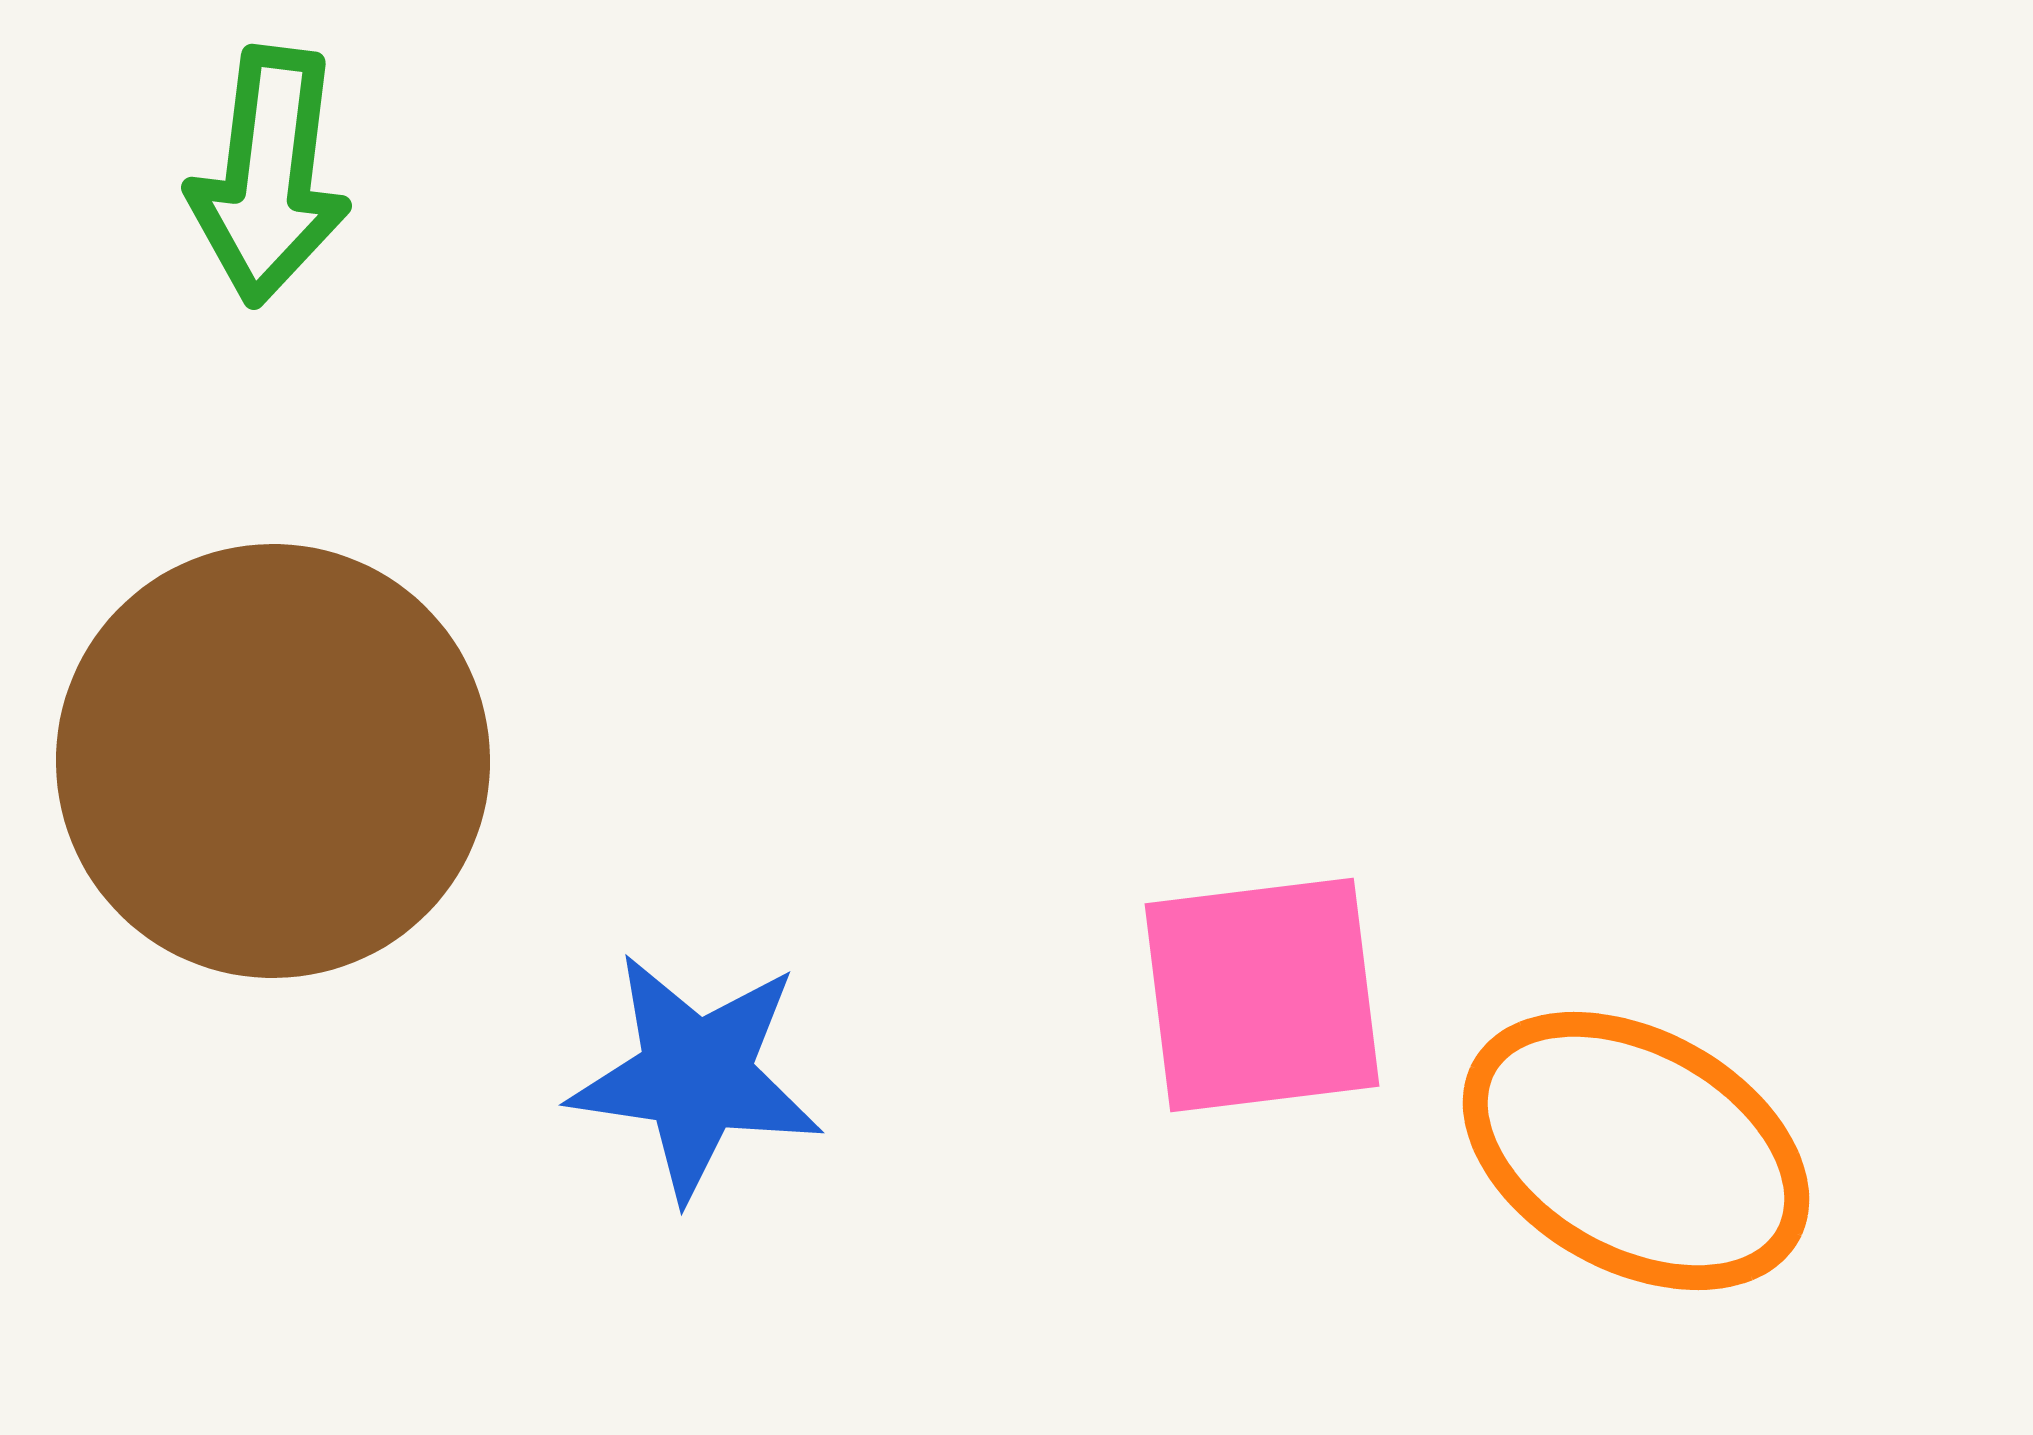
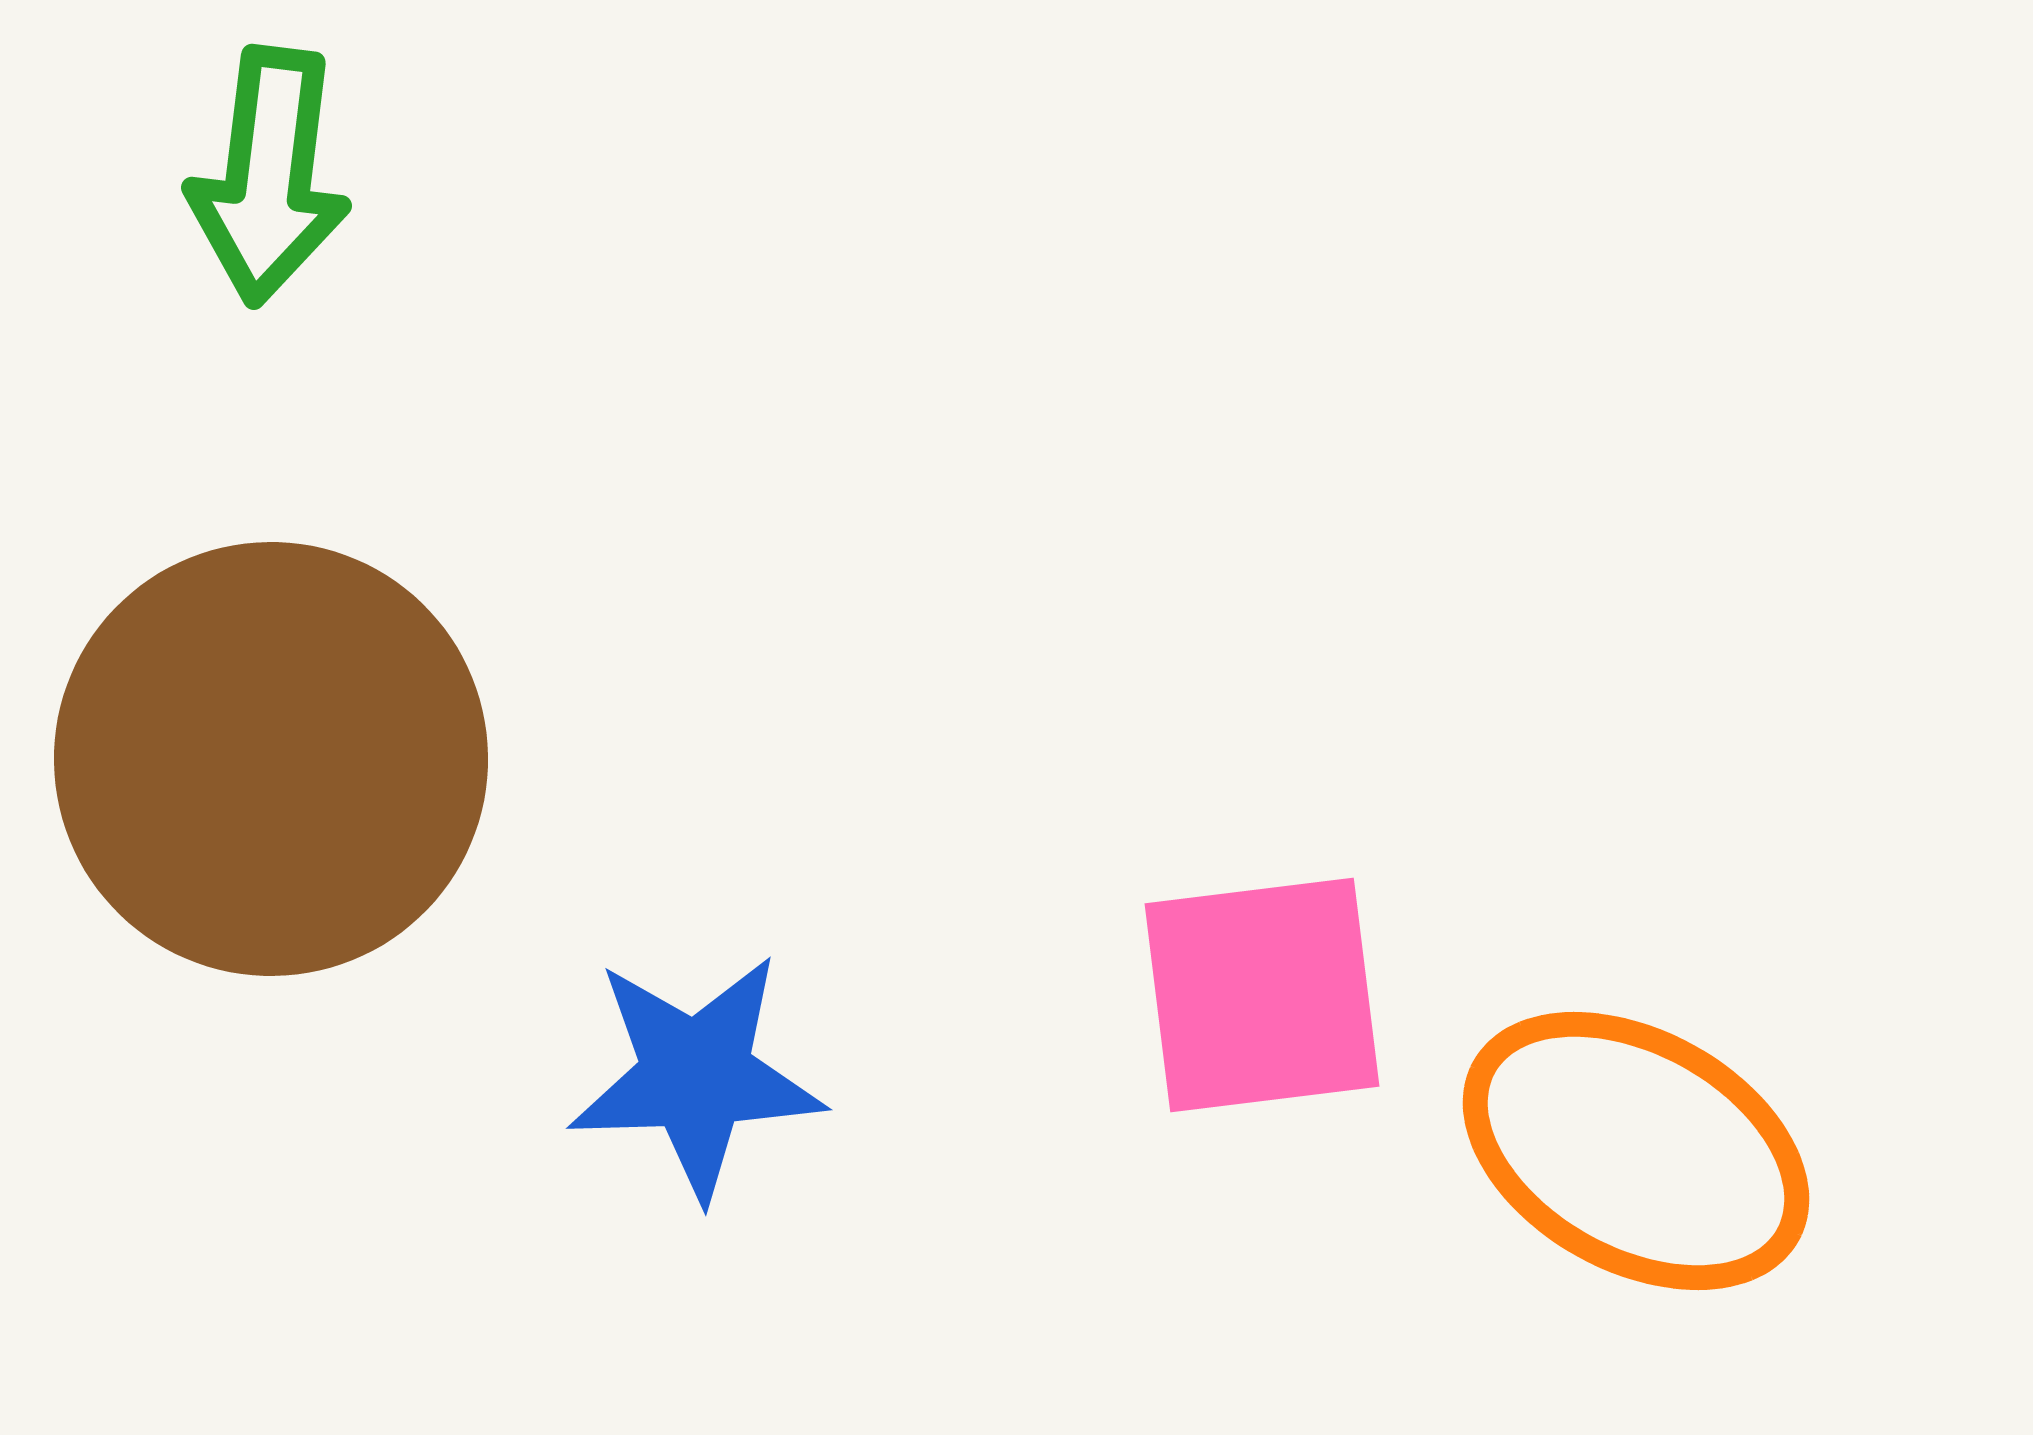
brown circle: moved 2 px left, 2 px up
blue star: rotated 10 degrees counterclockwise
